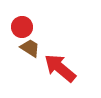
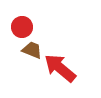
brown trapezoid: moved 2 px right, 2 px down; rotated 10 degrees counterclockwise
